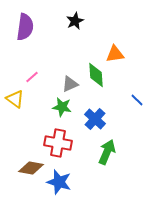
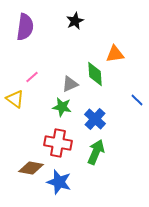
green diamond: moved 1 px left, 1 px up
green arrow: moved 11 px left
